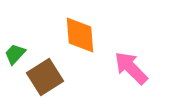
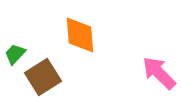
pink arrow: moved 28 px right, 5 px down
brown square: moved 2 px left
